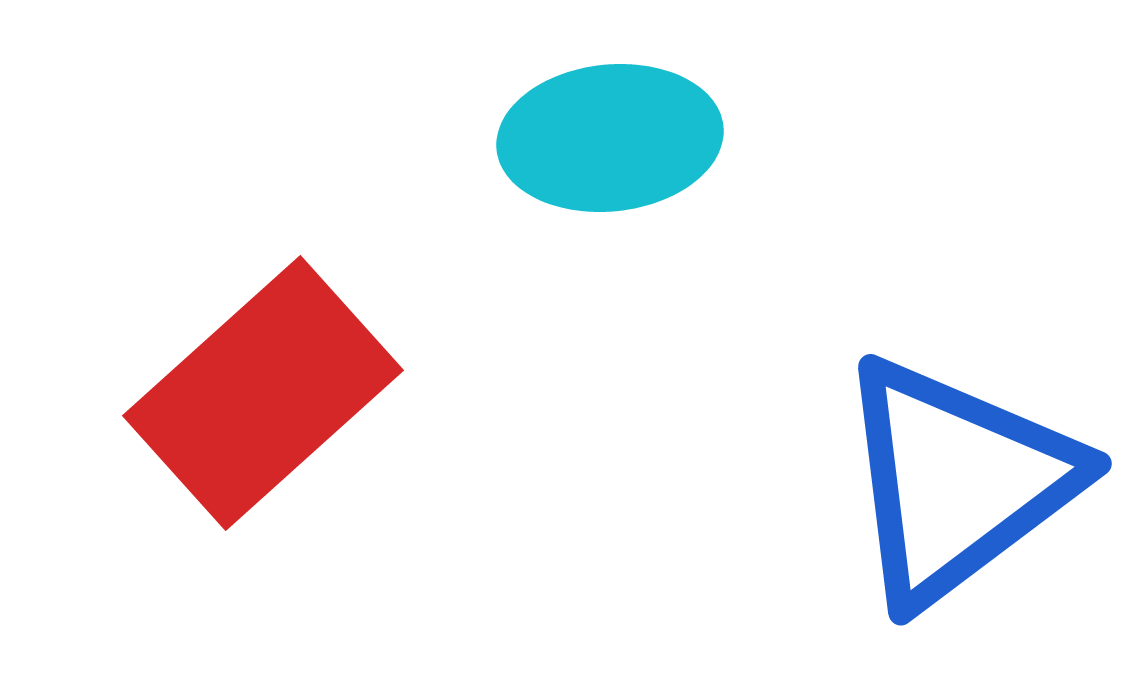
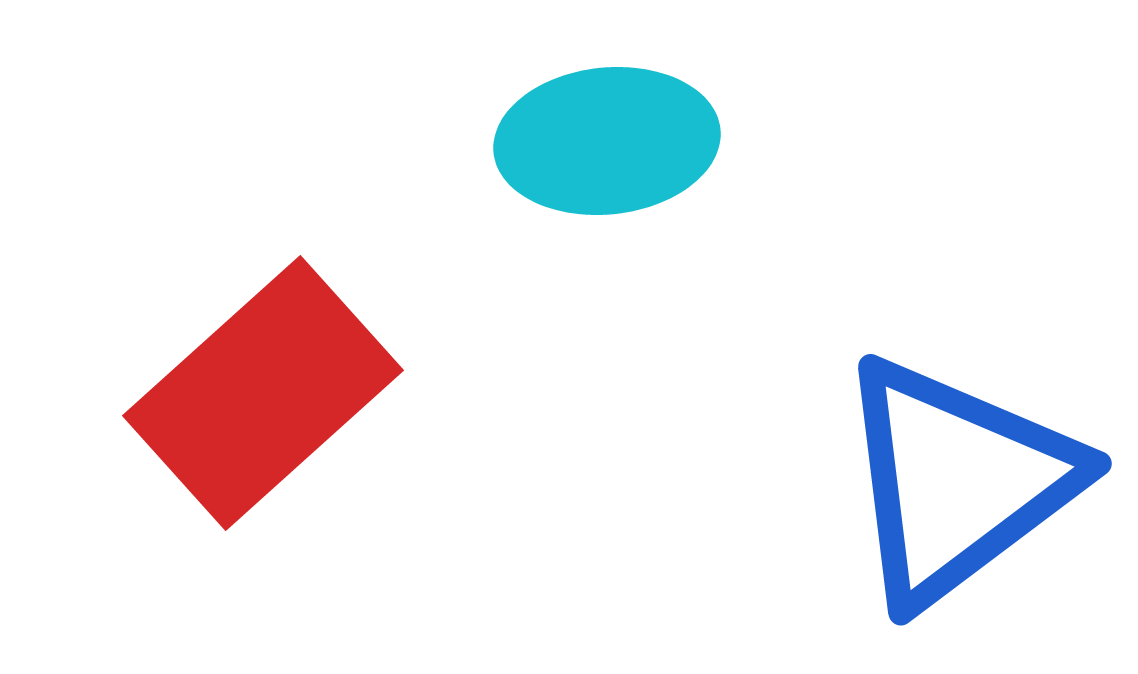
cyan ellipse: moved 3 px left, 3 px down
